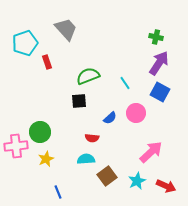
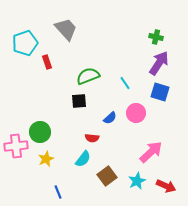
blue square: rotated 12 degrees counterclockwise
cyan semicircle: moved 3 px left; rotated 132 degrees clockwise
